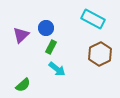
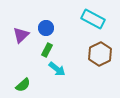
green rectangle: moved 4 px left, 3 px down
